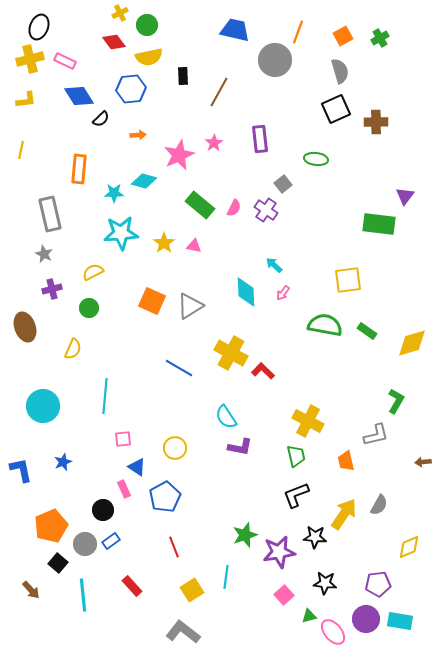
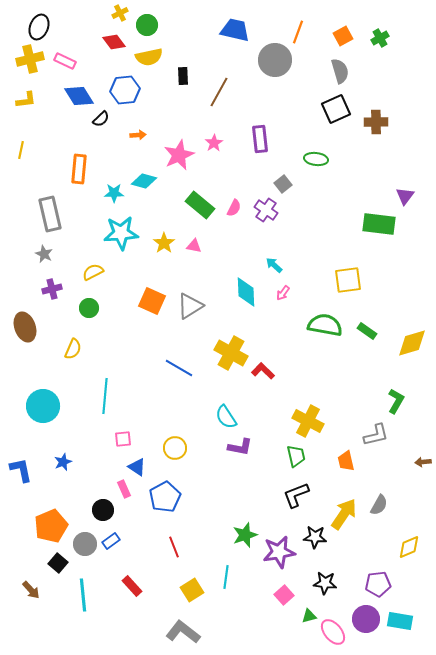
blue hexagon at (131, 89): moved 6 px left, 1 px down
